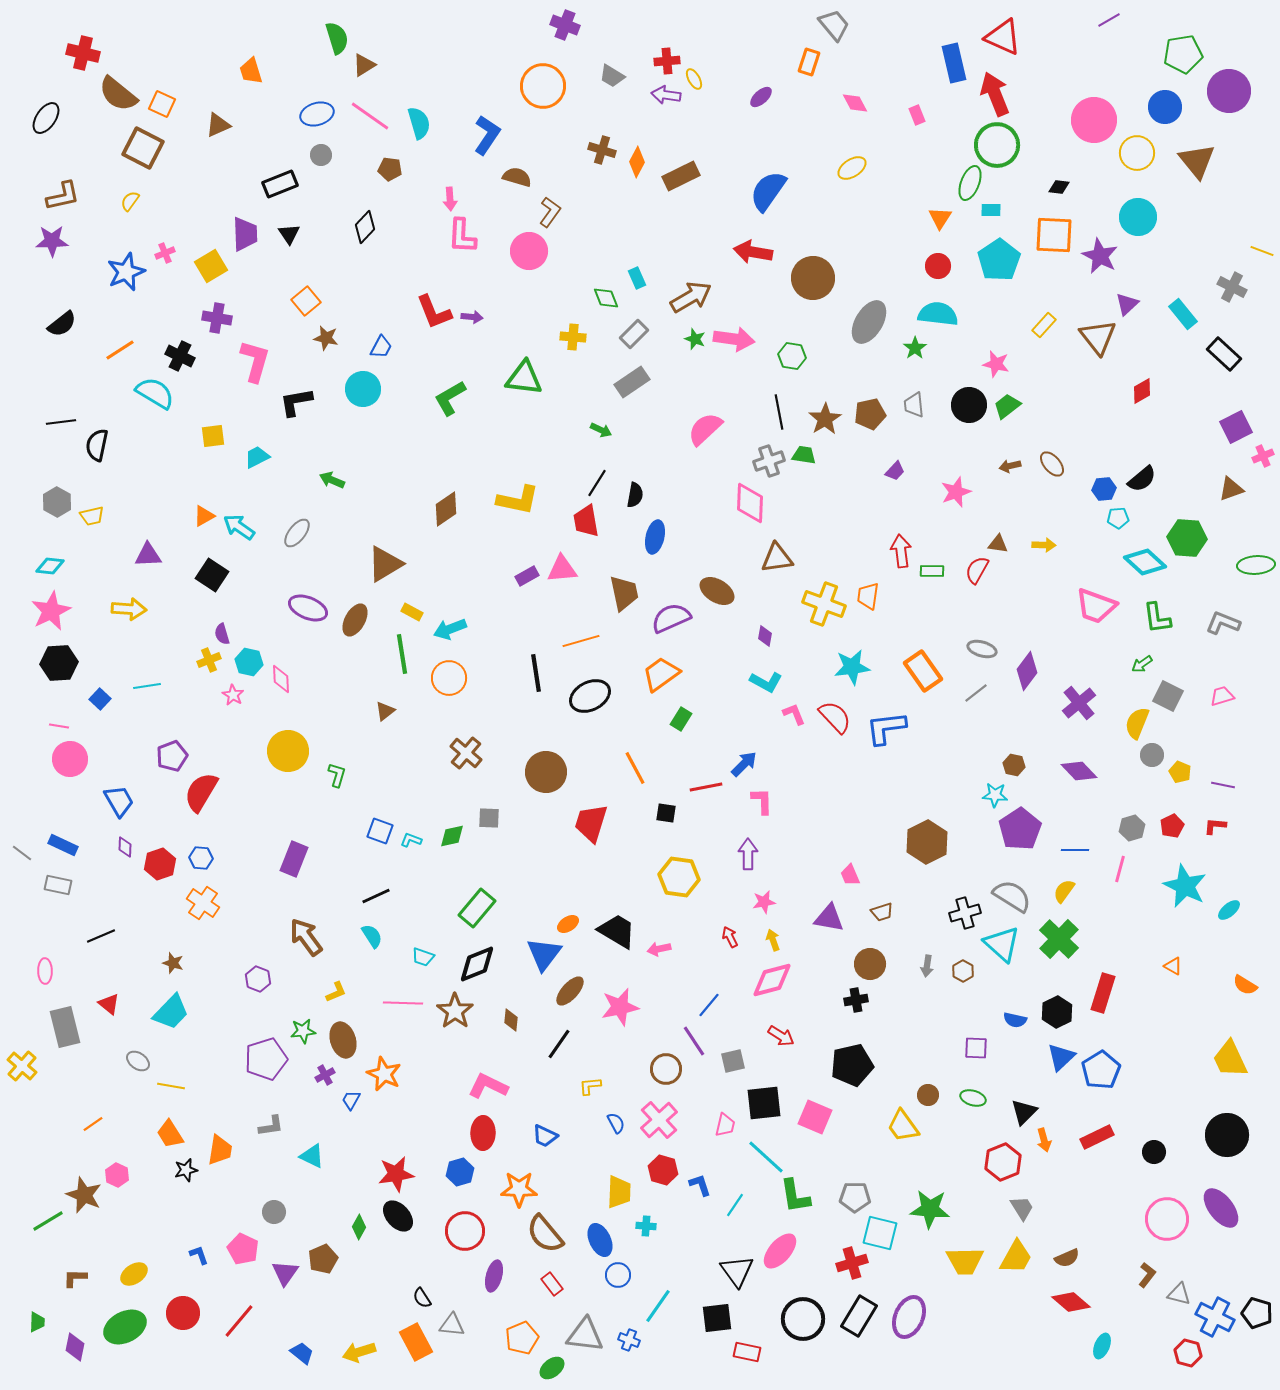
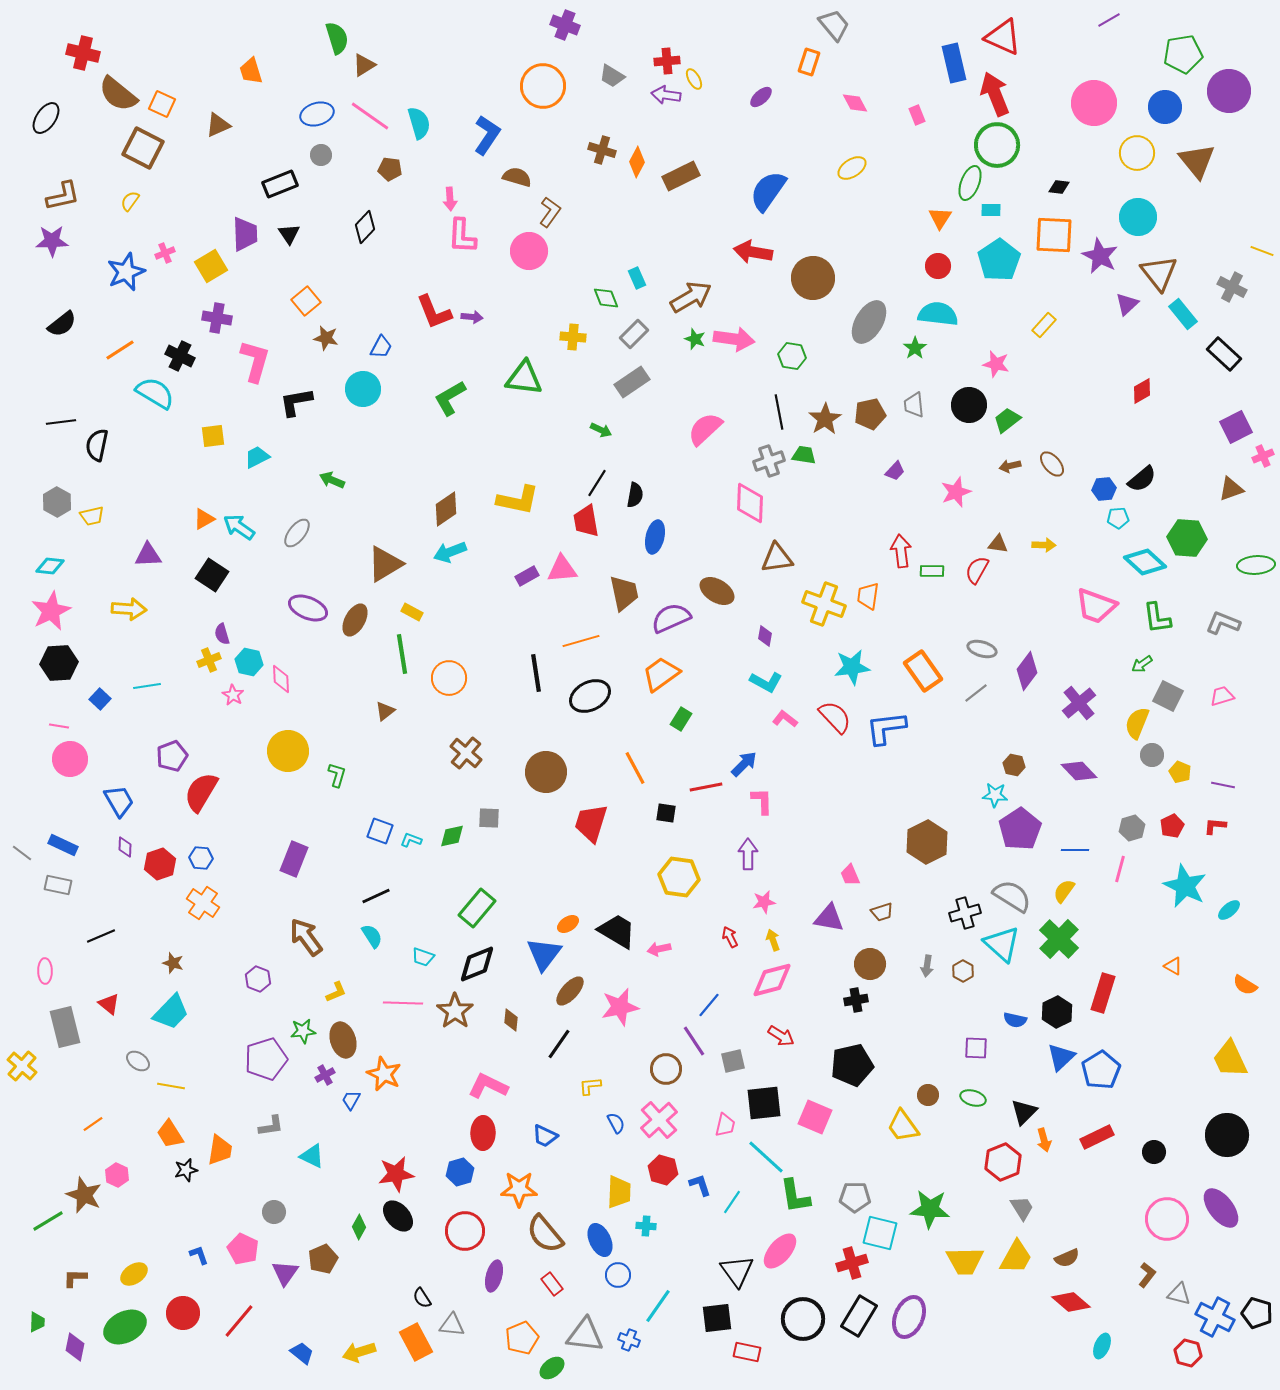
pink circle at (1094, 120): moved 17 px up
brown triangle at (1098, 337): moved 61 px right, 64 px up
green trapezoid at (1007, 406): moved 14 px down
orange triangle at (204, 516): moved 3 px down
cyan arrow at (450, 629): moved 77 px up
pink L-shape at (794, 714): moved 9 px left, 5 px down; rotated 30 degrees counterclockwise
cyan line at (735, 1205): moved 3 px left, 3 px up
